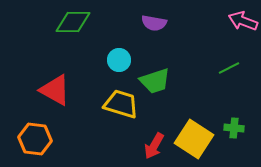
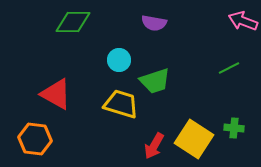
red triangle: moved 1 px right, 4 px down
